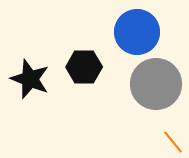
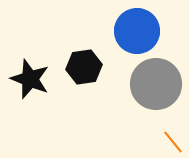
blue circle: moved 1 px up
black hexagon: rotated 8 degrees counterclockwise
